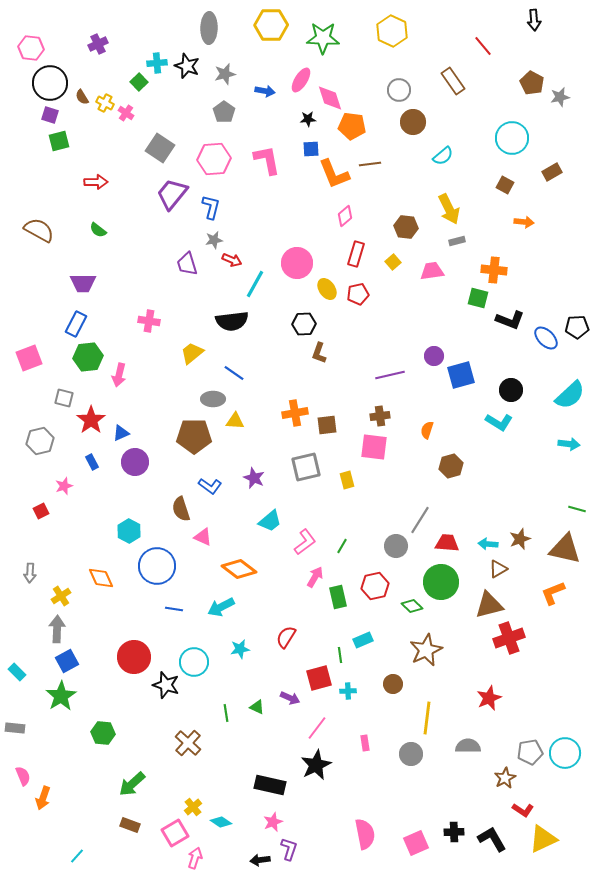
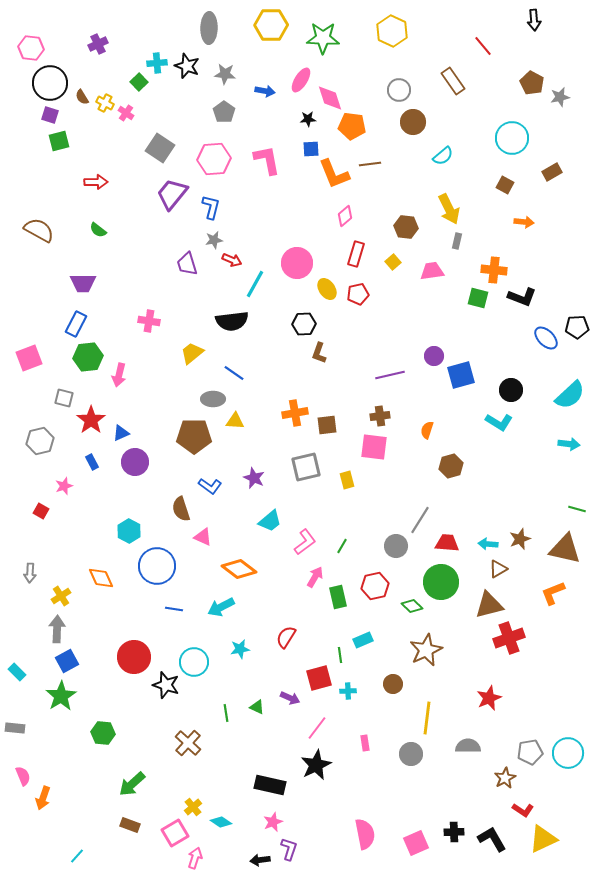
gray star at (225, 74): rotated 20 degrees clockwise
gray rectangle at (457, 241): rotated 63 degrees counterclockwise
black L-shape at (510, 320): moved 12 px right, 23 px up
red square at (41, 511): rotated 35 degrees counterclockwise
cyan circle at (565, 753): moved 3 px right
